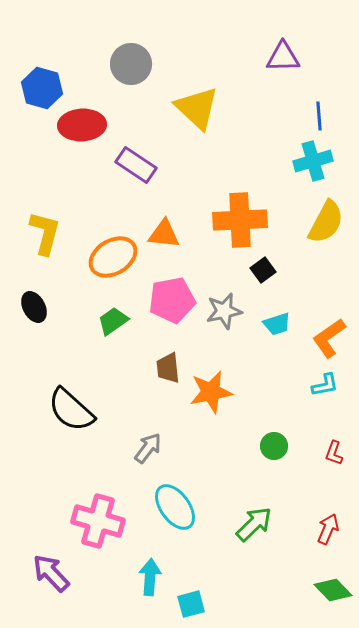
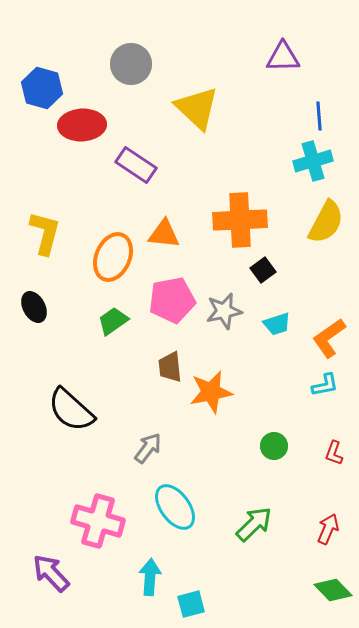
orange ellipse: rotated 36 degrees counterclockwise
brown trapezoid: moved 2 px right, 1 px up
